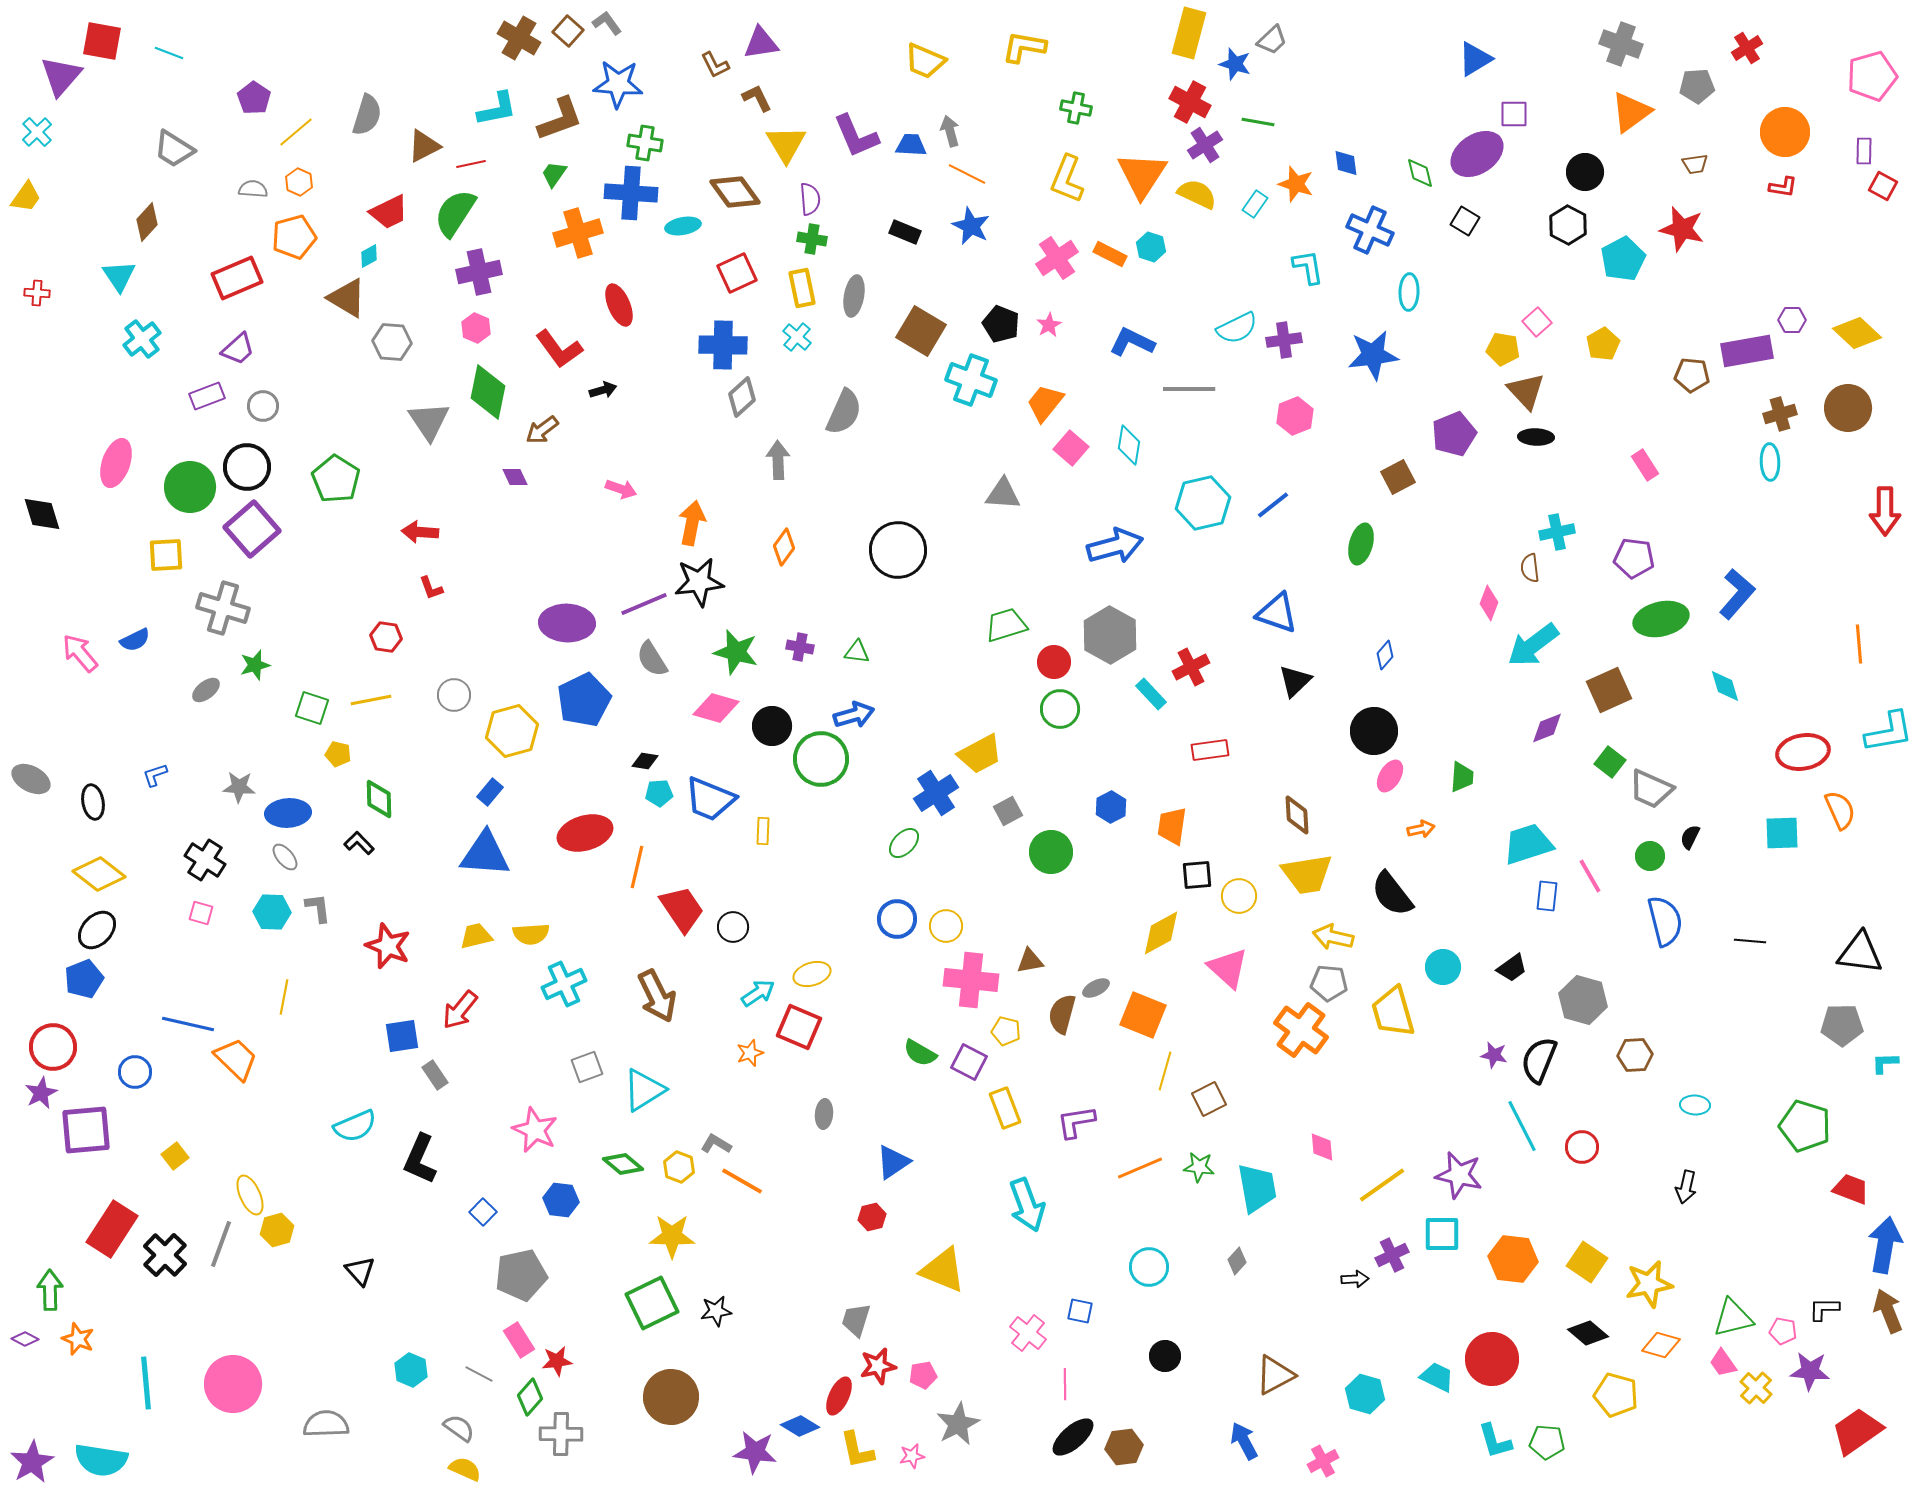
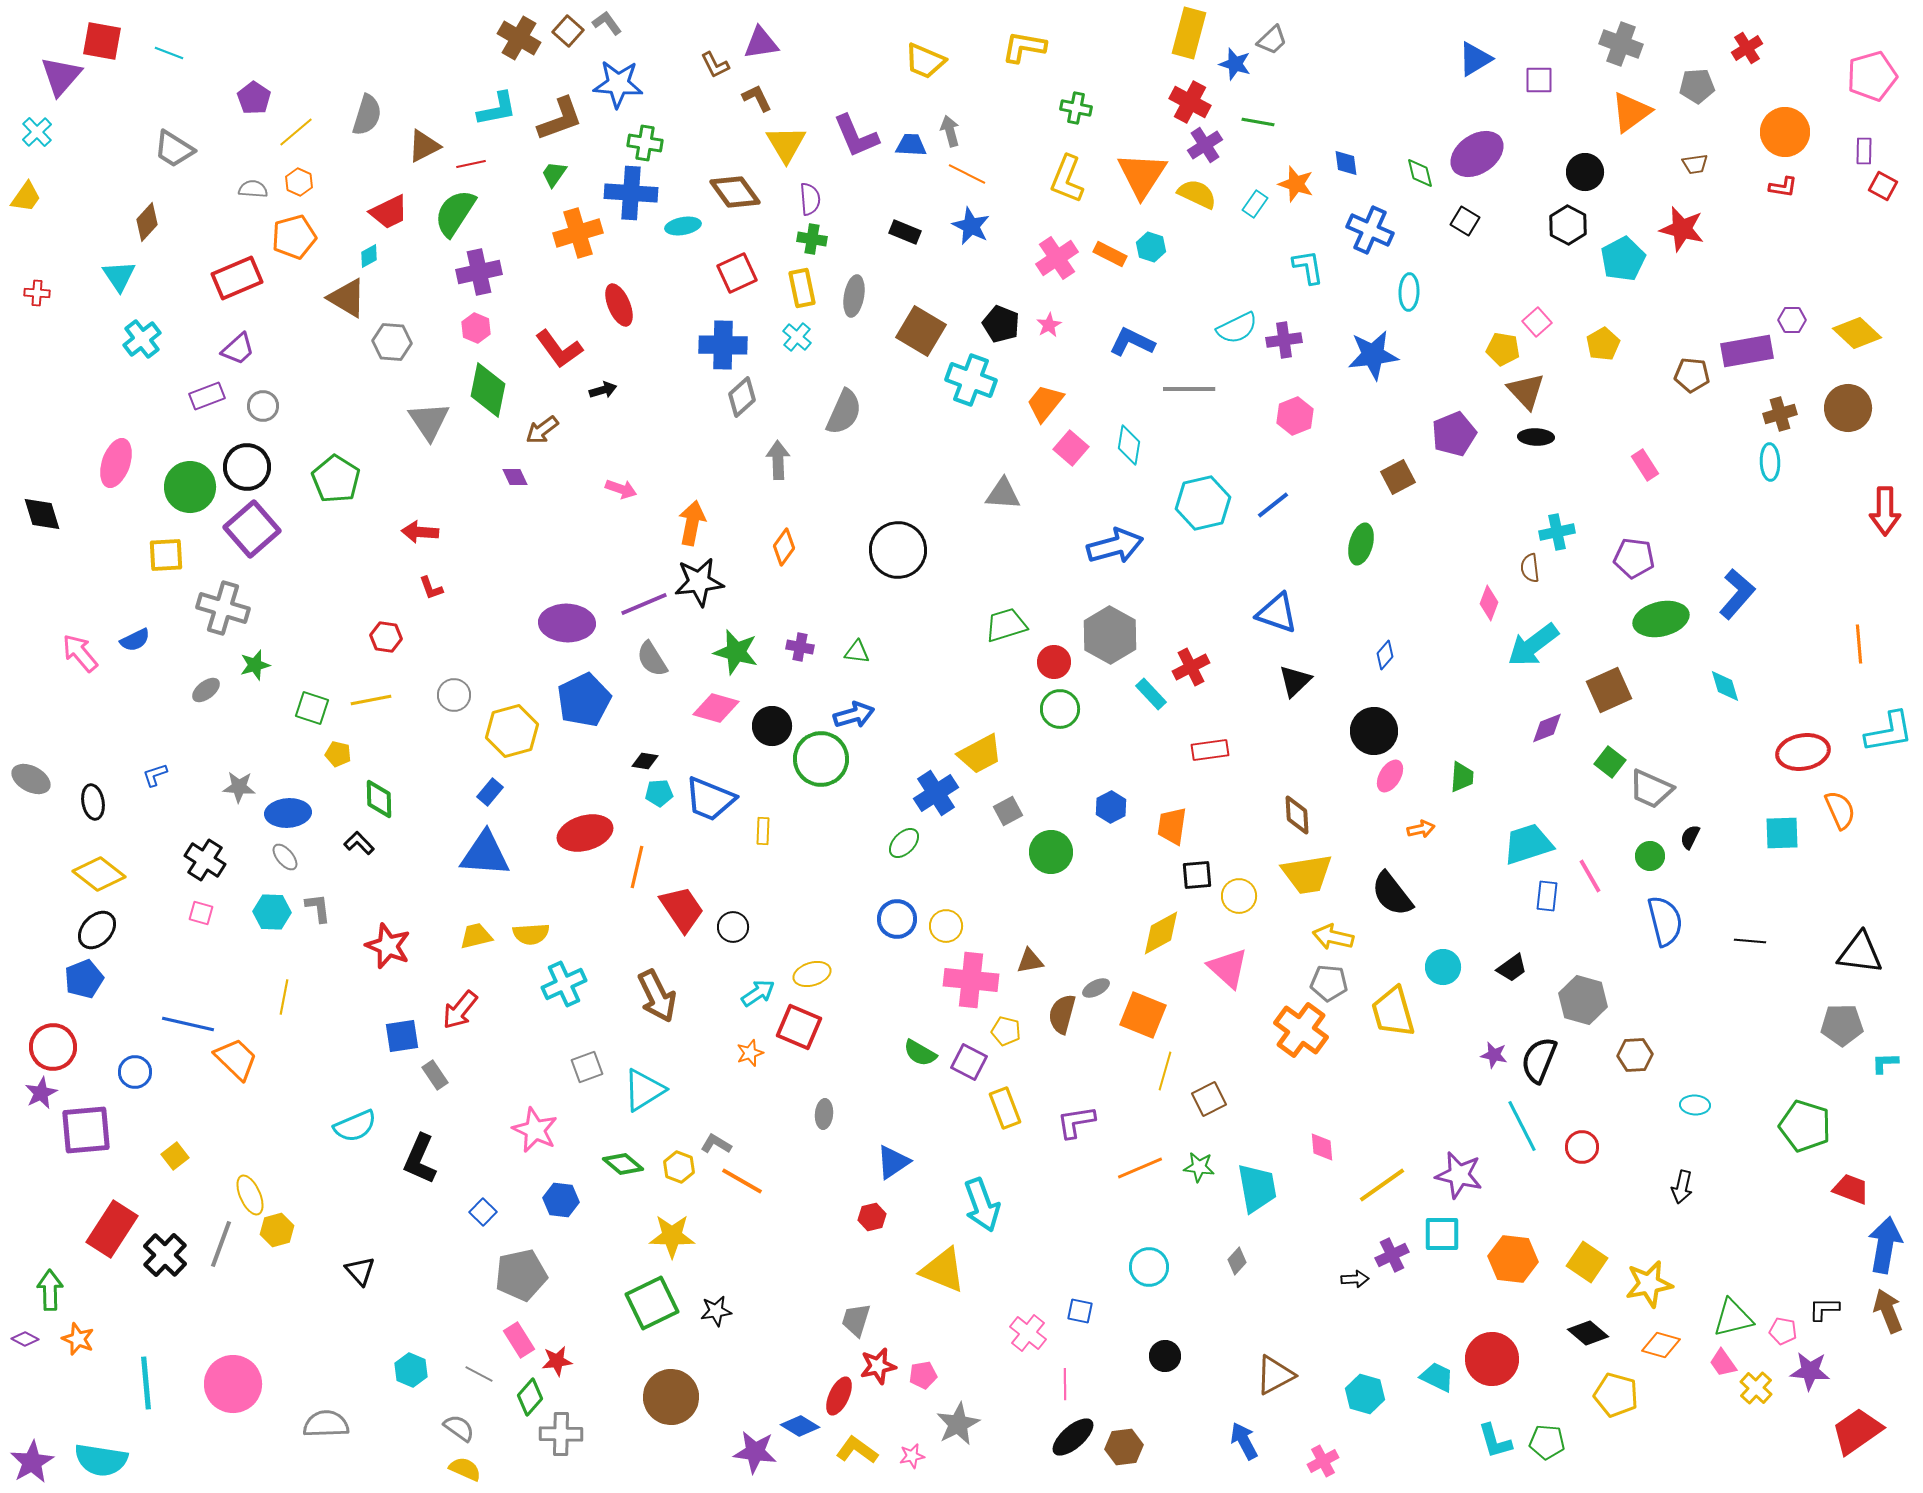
purple square at (1514, 114): moved 25 px right, 34 px up
green diamond at (488, 392): moved 2 px up
black arrow at (1686, 1187): moved 4 px left
cyan arrow at (1027, 1205): moved 45 px left
yellow L-shape at (857, 1450): rotated 138 degrees clockwise
